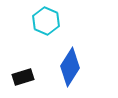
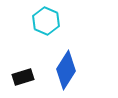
blue diamond: moved 4 px left, 3 px down
